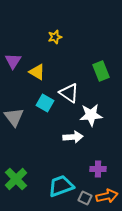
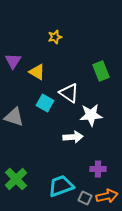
gray triangle: rotated 35 degrees counterclockwise
